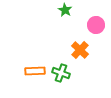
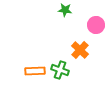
green star: rotated 24 degrees counterclockwise
green cross: moved 1 px left, 3 px up
